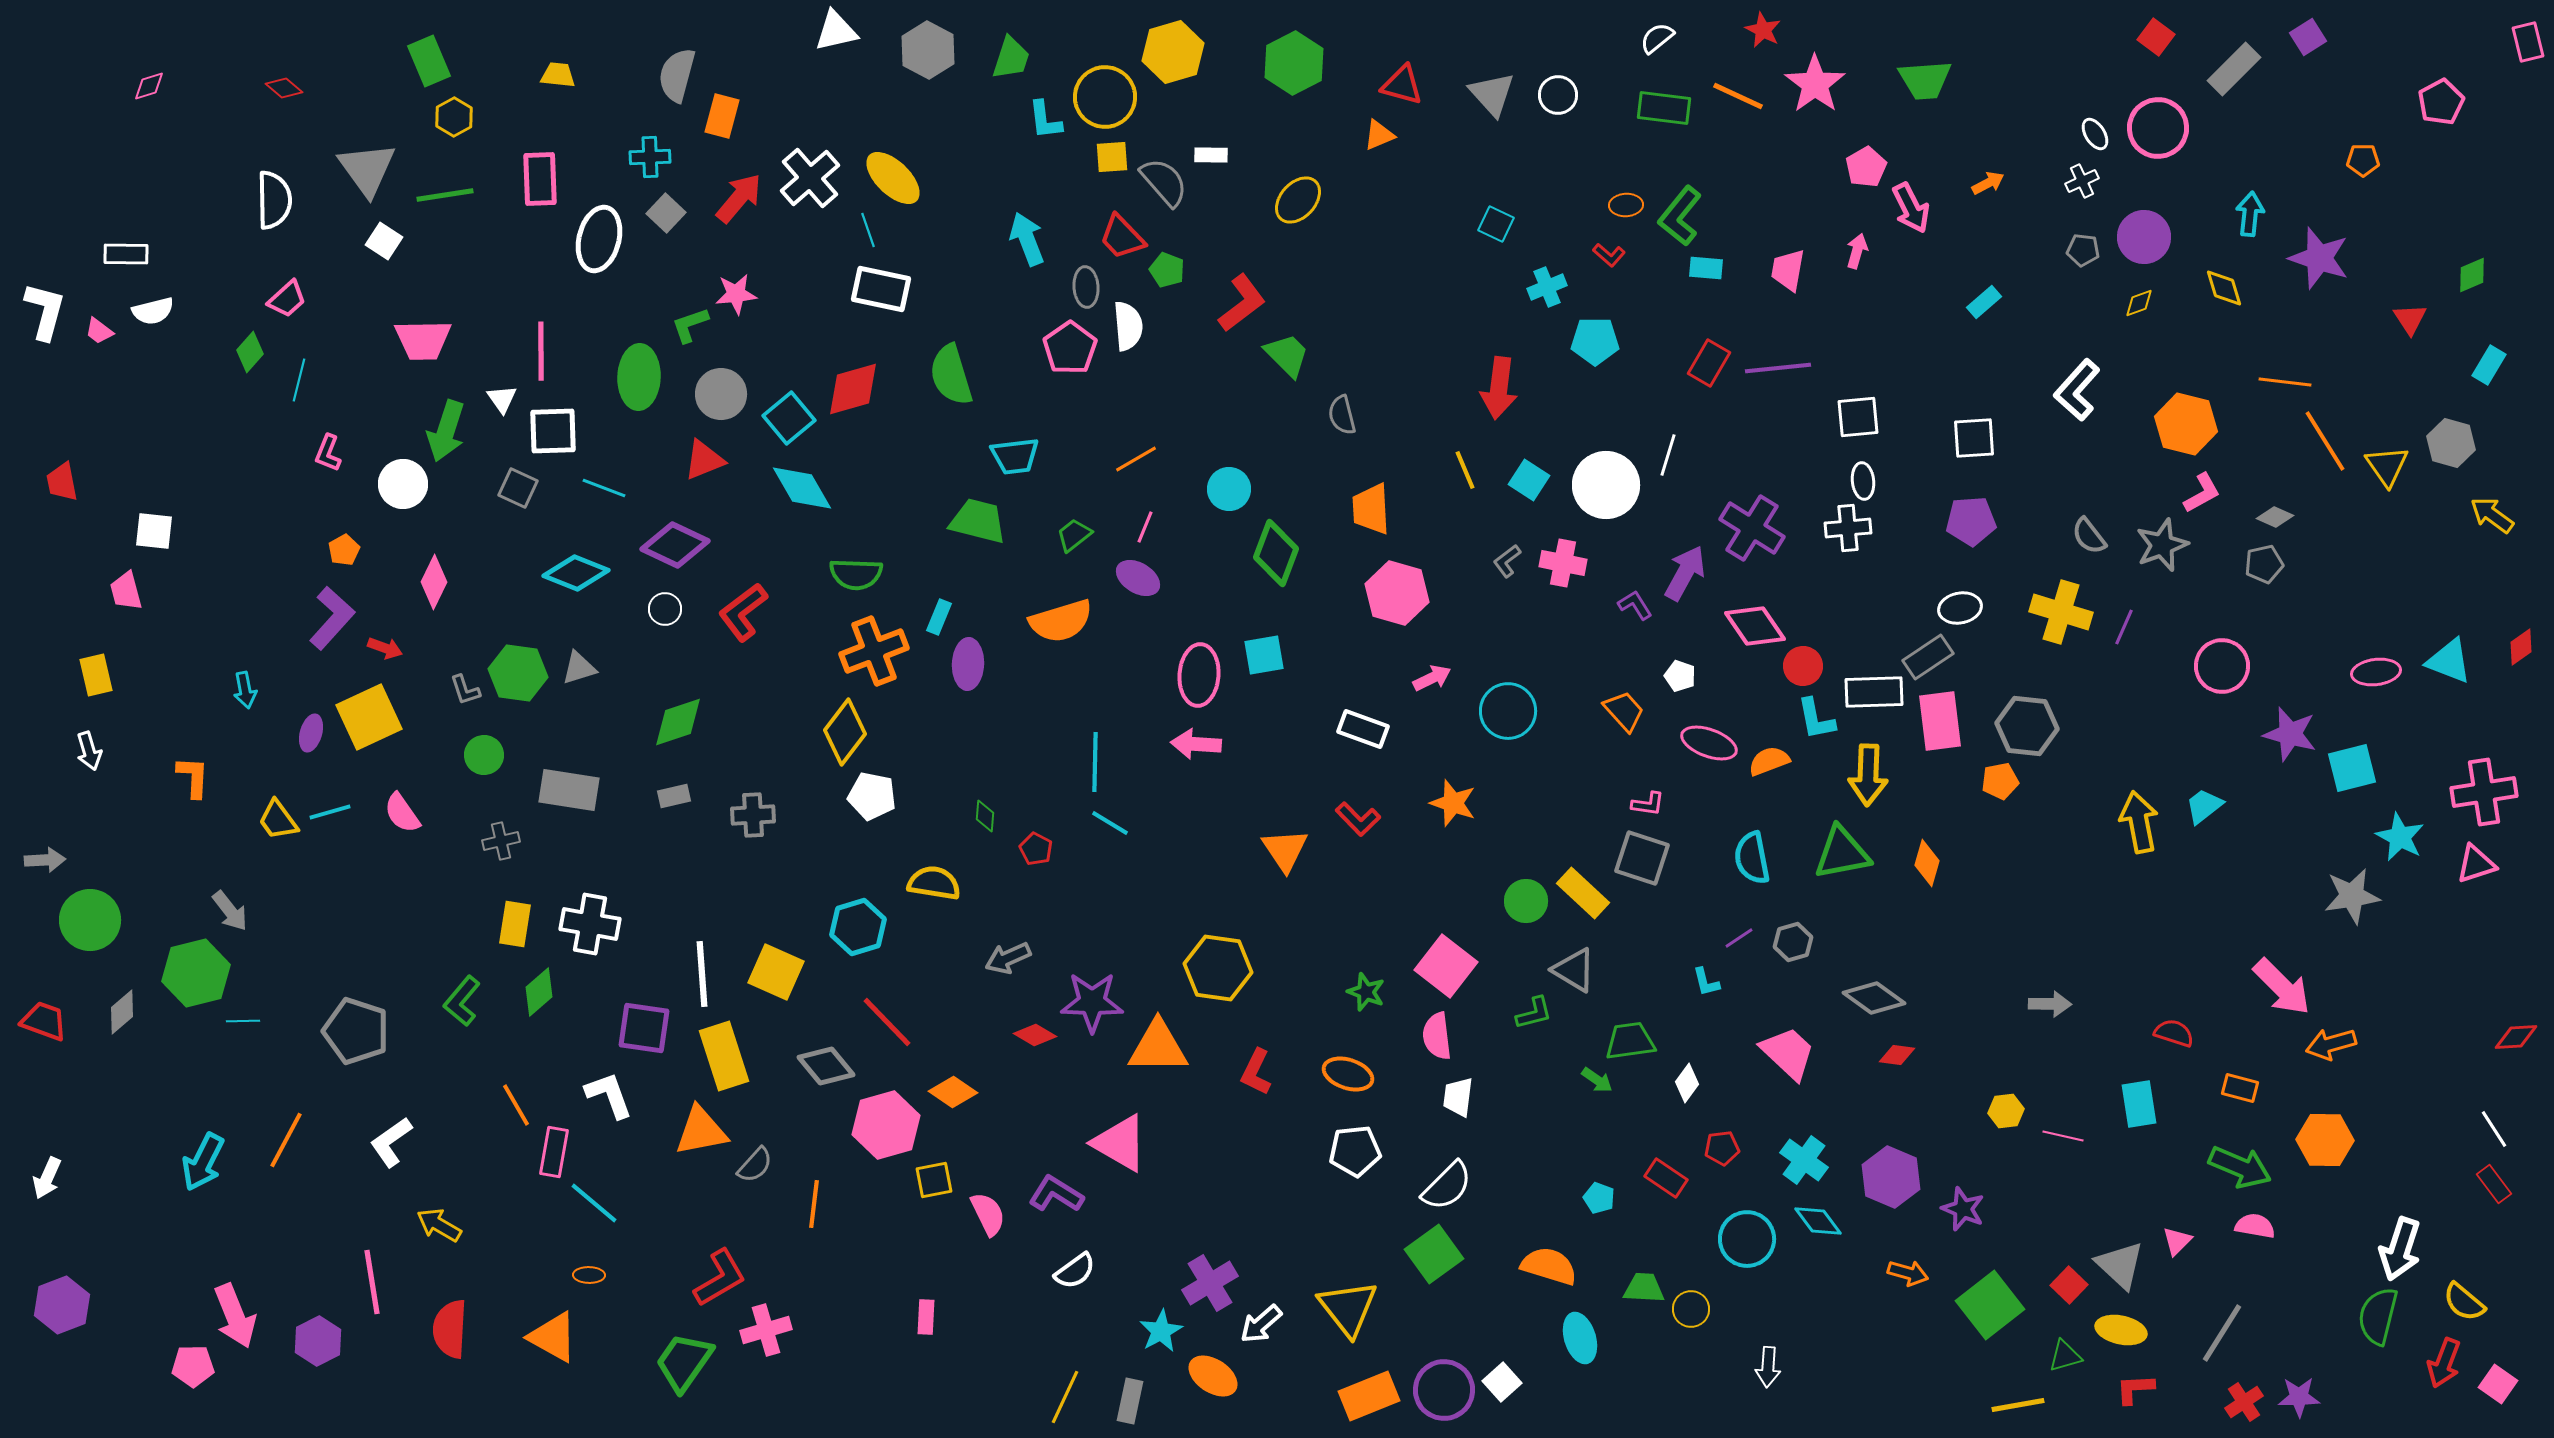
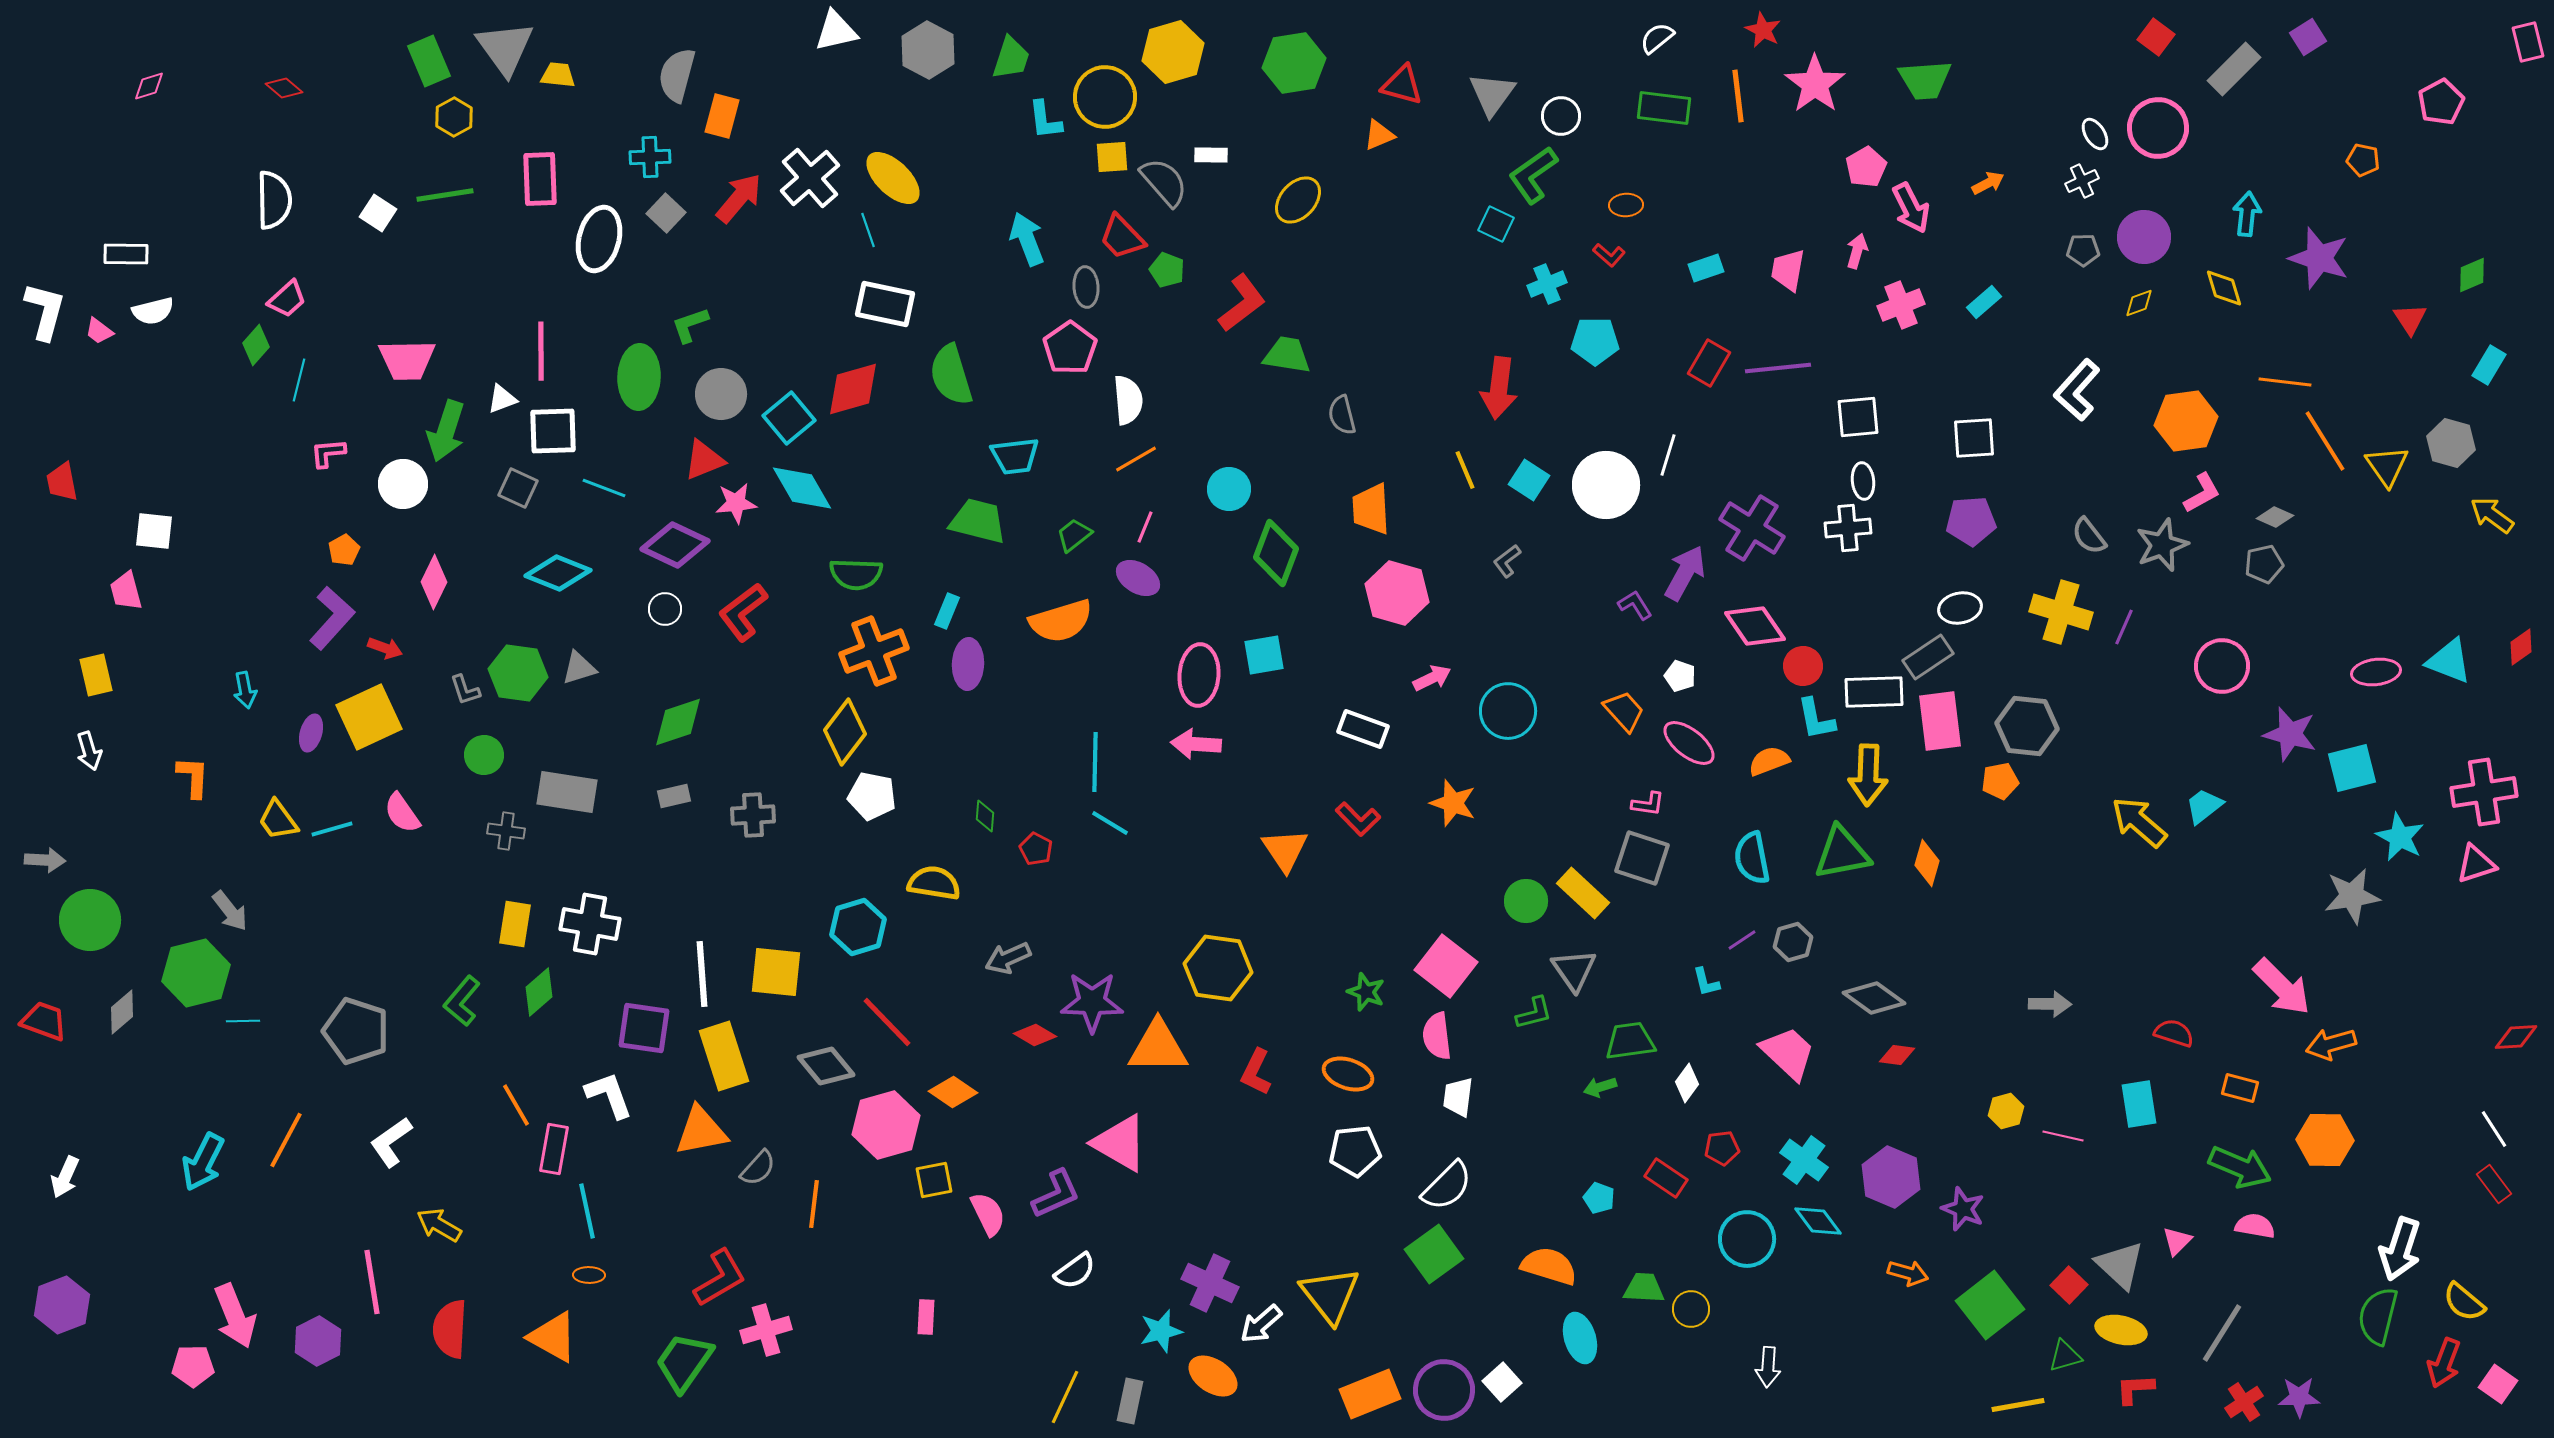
green hexagon at (1294, 63): rotated 18 degrees clockwise
gray triangle at (1492, 94): rotated 18 degrees clockwise
white circle at (1558, 95): moved 3 px right, 21 px down
orange line at (1738, 96): rotated 58 degrees clockwise
orange pentagon at (2363, 160): rotated 12 degrees clockwise
gray triangle at (367, 169): moved 138 px right, 121 px up
cyan arrow at (2250, 214): moved 3 px left
green L-shape at (1680, 216): moved 147 px left, 41 px up; rotated 16 degrees clockwise
white square at (384, 241): moved 6 px left, 28 px up
gray pentagon at (2083, 250): rotated 8 degrees counterclockwise
cyan rectangle at (1706, 268): rotated 24 degrees counterclockwise
cyan cross at (1547, 287): moved 3 px up
white rectangle at (881, 289): moved 4 px right, 15 px down
pink star at (736, 294): moved 209 px down
white semicircle at (1128, 326): moved 74 px down
pink trapezoid at (423, 340): moved 16 px left, 20 px down
green diamond at (250, 352): moved 6 px right, 7 px up
green trapezoid at (1287, 355): rotated 36 degrees counterclockwise
white triangle at (502, 399): rotated 44 degrees clockwise
orange hexagon at (2186, 424): moved 3 px up; rotated 22 degrees counterclockwise
pink L-shape at (328, 453): rotated 63 degrees clockwise
pink cross at (1563, 563): moved 338 px right, 258 px up; rotated 33 degrees counterclockwise
cyan diamond at (576, 573): moved 18 px left
cyan rectangle at (939, 617): moved 8 px right, 6 px up
pink ellipse at (1709, 743): moved 20 px left; rotated 18 degrees clockwise
gray rectangle at (569, 790): moved 2 px left, 2 px down
cyan line at (330, 812): moved 2 px right, 17 px down
yellow arrow at (2139, 822): rotated 38 degrees counterclockwise
gray cross at (501, 841): moved 5 px right, 10 px up; rotated 21 degrees clockwise
gray arrow at (45, 860): rotated 6 degrees clockwise
purple line at (1739, 938): moved 3 px right, 2 px down
gray triangle at (1574, 970): rotated 24 degrees clockwise
yellow square at (776, 972): rotated 18 degrees counterclockwise
green arrow at (1597, 1080): moved 3 px right, 7 px down; rotated 128 degrees clockwise
yellow hexagon at (2006, 1111): rotated 8 degrees counterclockwise
pink rectangle at (554, 1152): moved 3 px up
gray semicircle at (755, 1165): moved 3 px right, 3 px down
white arrow at (47, 1178): moved 18 px right, 1 px up
purple L-shape at (1056, 1194): rotated 124 degrees clockwise
cyan line at (594, 1203): moved 7 px left, 8 px down; rotated 38 degrees clockwise
purple cross at (1210, 1283): rotated 34 degrees counterclockwise
yellow triangle at (1348, 1308): moved 18 px left, 13 px up
cyan star at (1161, 1331): rotated 15 degrees clockwise
orange rectangle at (1369, 1396): moved 1 px right, 2 px up
